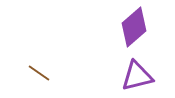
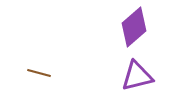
brown line: rotated 20 degrees counterclockwise
